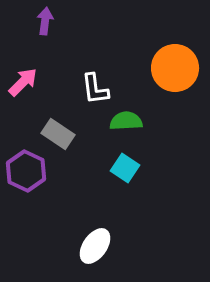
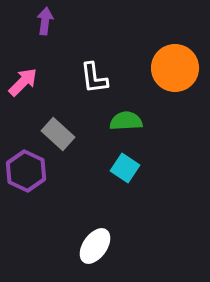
white L-shape: moved 1 px left, 11 px up
gray rectangle: rotated 8 degrees clockwise
